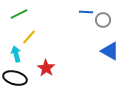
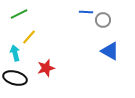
cyan arrow: moved 1 px left, 1 px up
red star: rotated 24 degrees clockwise
